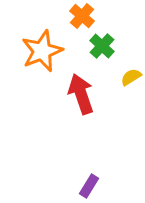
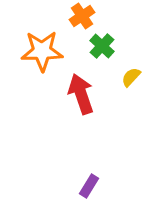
orange cross: rotated 15 degrees clockwise
orange star: rotated 21 degrees clockwise
yellow semicircle: rotated 15 degrees counterclockwise
